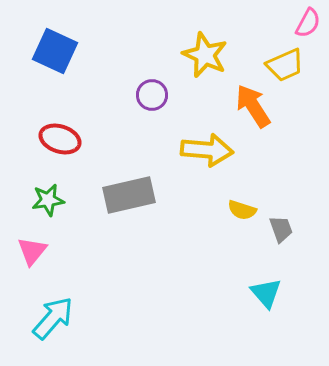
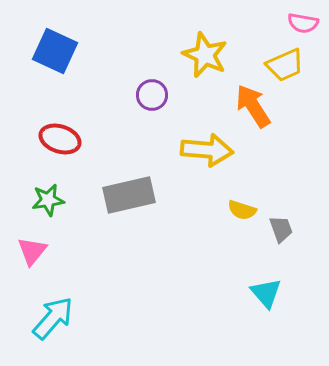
pink semicircle: moved 5 px left; rotated 72 degrees clockwise
